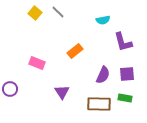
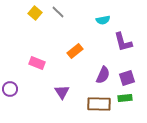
purple square: moved 4 px down; rotated 14 degrees counterclockwise
green rectangle: rotated 16 degrees counterclockwise
